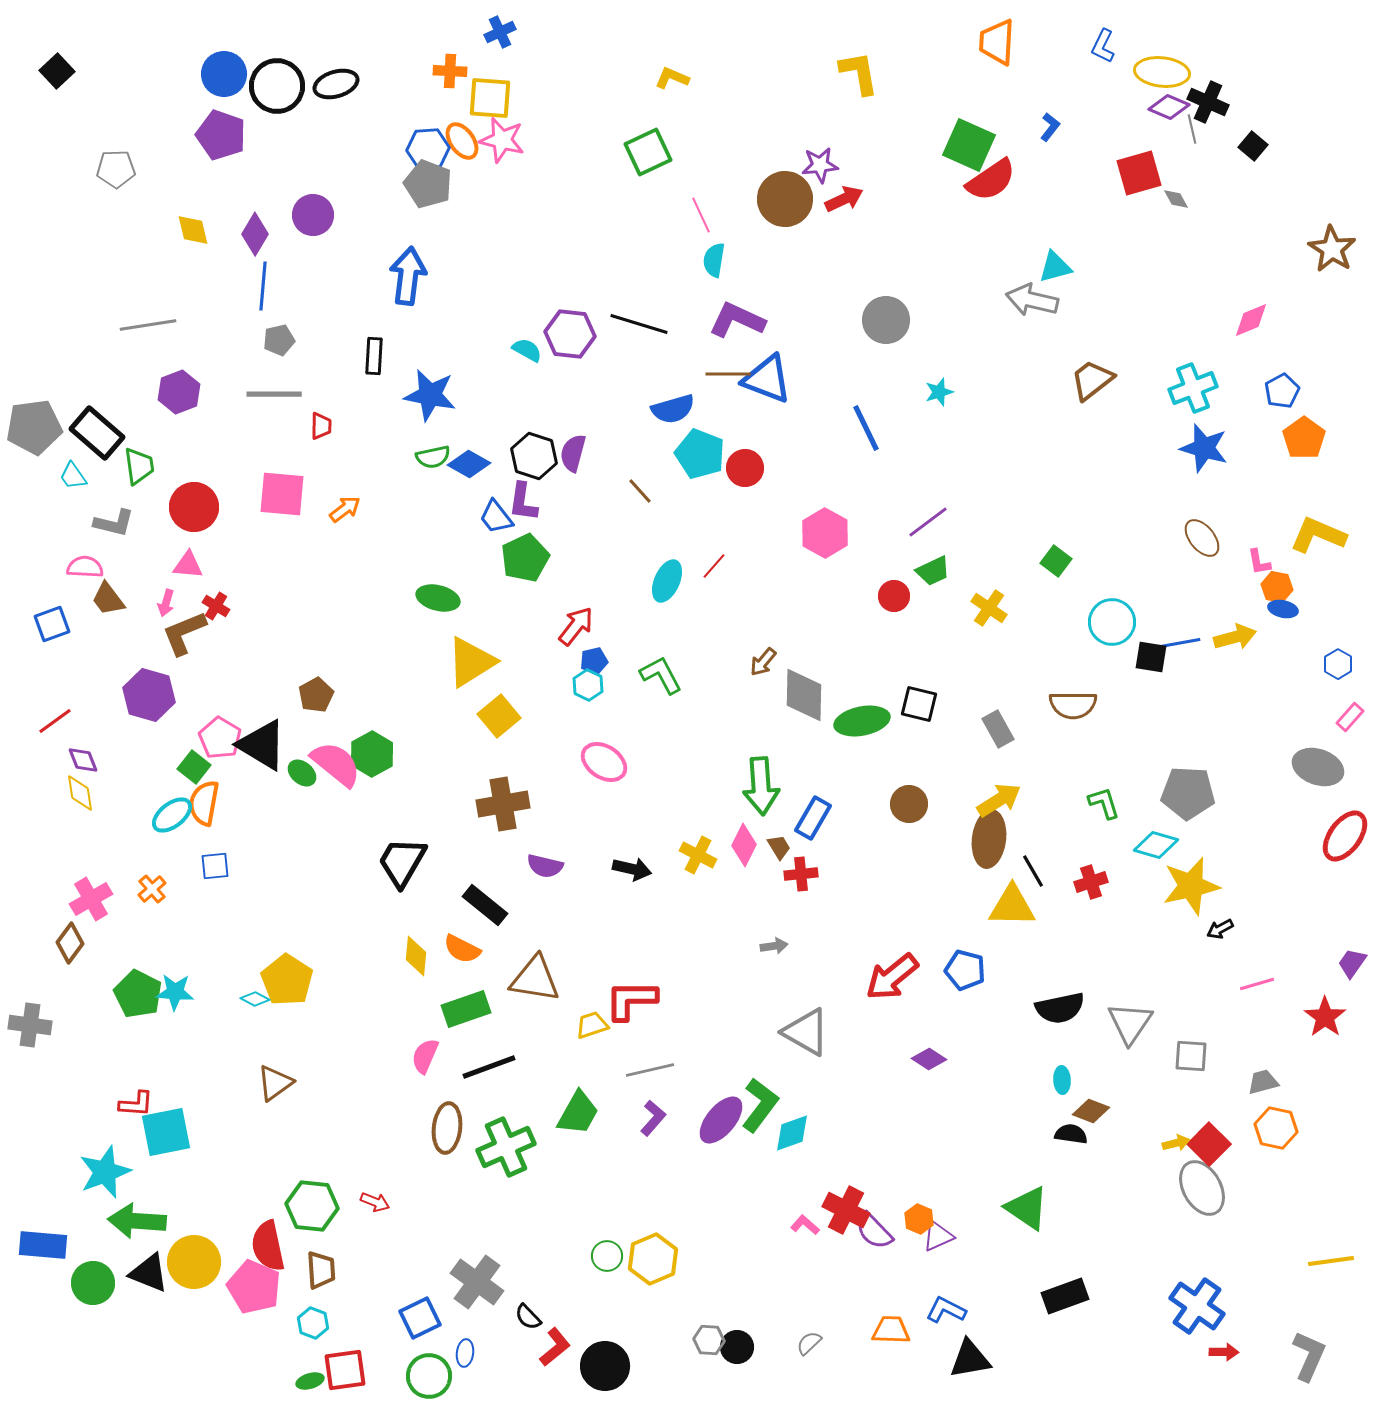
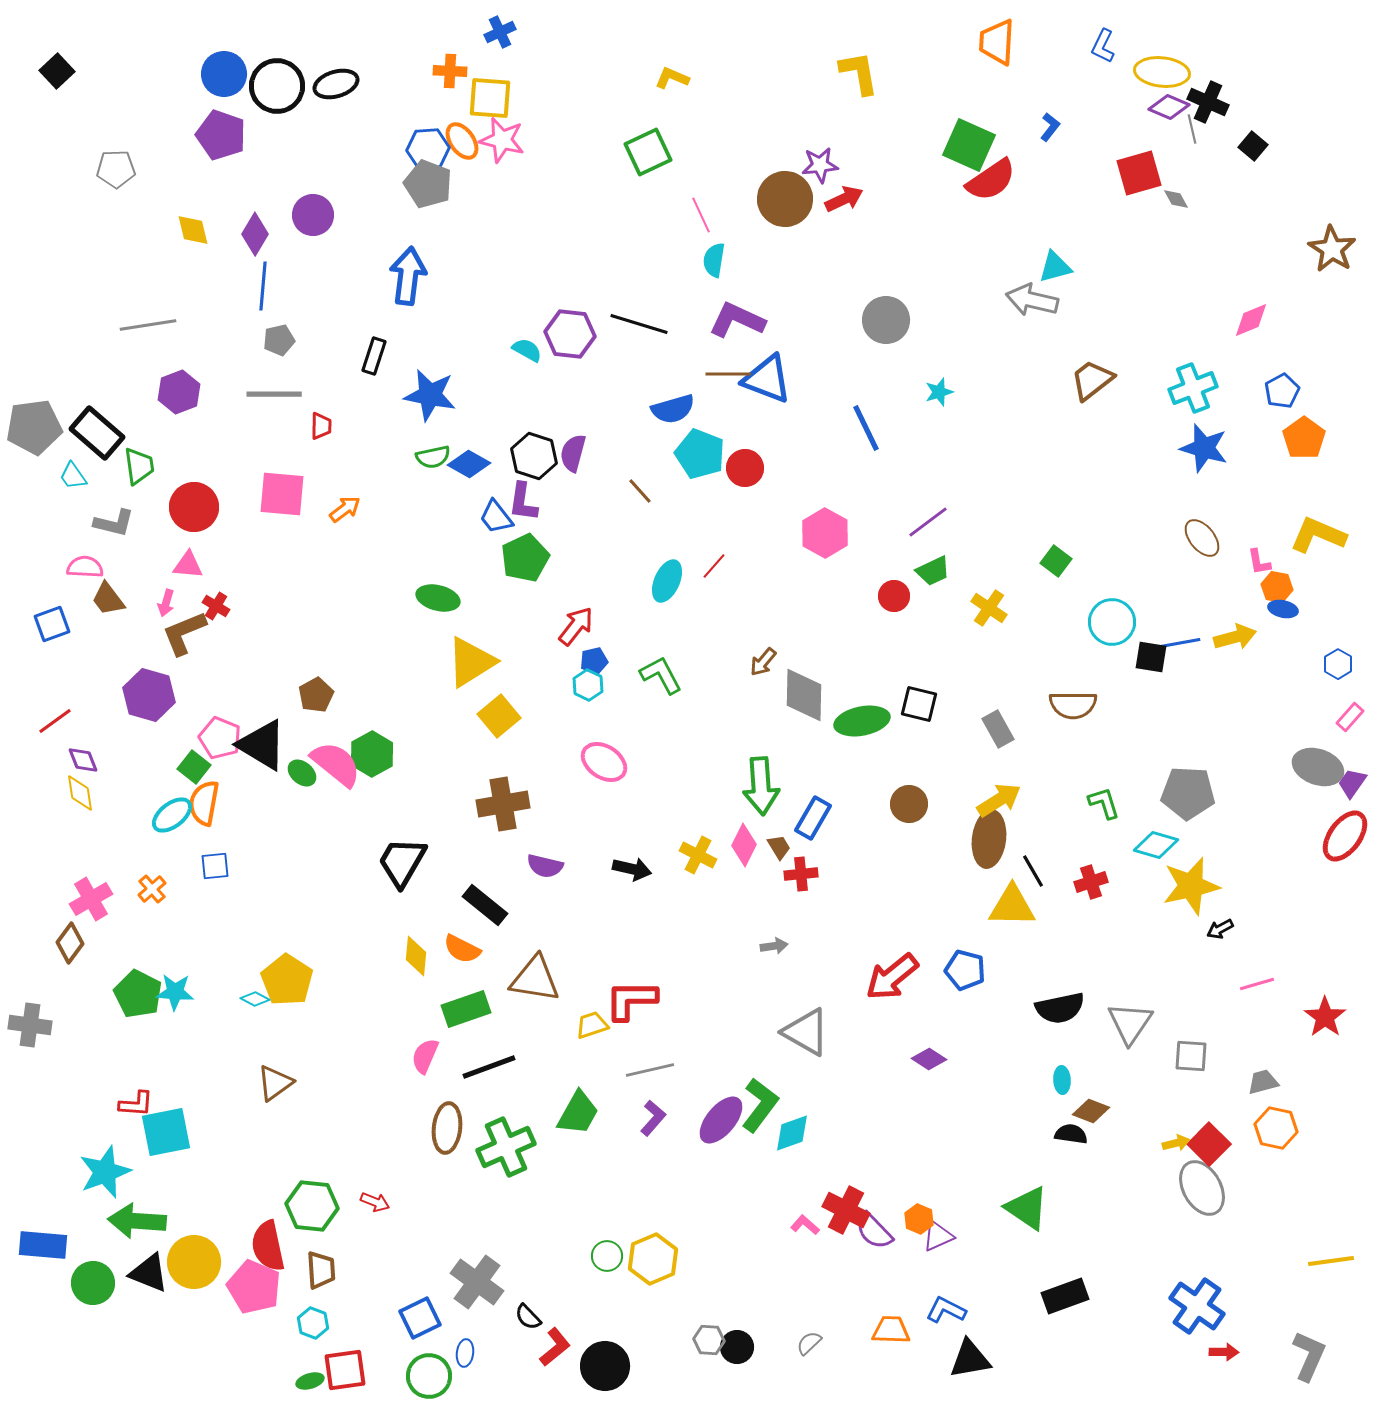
black rectangle at (374, 356): rotated 15 degrees clockwise
pink pentagon at (220, 738): rotated 9 degrees counterclockwise
purple trapezoid at (1352, 963): moved 180 px up
